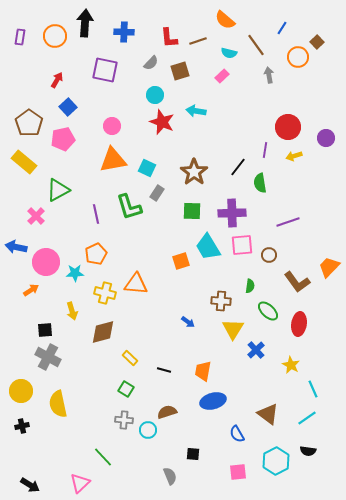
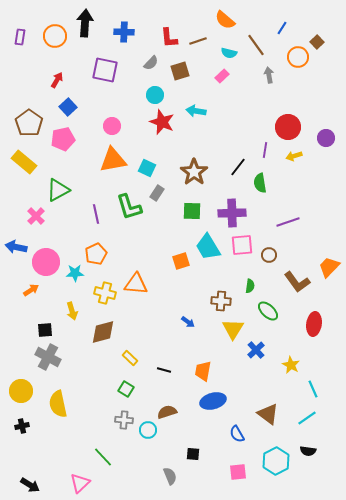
red ellipse at (299, 324): moved 15 px right
